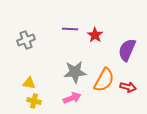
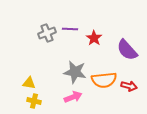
red star: moved 1 px left, 3 px down
gray cross: moved 21 px right, 7 px up
purple semicircle: rotated 65 degrees counterclockwise
gray star: rotated 15 degrees clockwise
orange semicircle: rotated 55 degrees clockwise
red arrow: moved 1 px right, 1 px up
pink arrow: moved 1 px right, 1 px up
